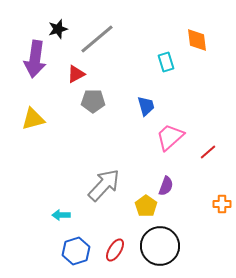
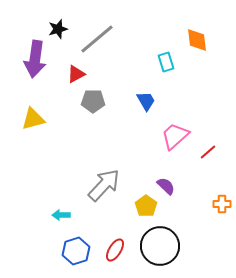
blue trapezoid: moved 5 px up; rotated 15 degrees counterclockwise
pink trapezoid: moved 5 px right, 1 px up
purple semicircle: rotated 66 degrees counterclockwise
